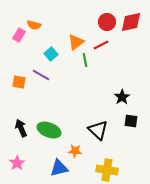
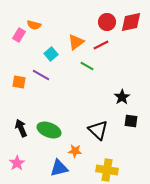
green line: moved 2 px right, 6 px down; rotated 48 degrees counterclockwise
